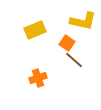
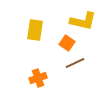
yellow rectangle: rotated 60 degrees counterclockwise
brown line: moved 1 px right, 3 px down; rotated 66 degrees counterclockwise
